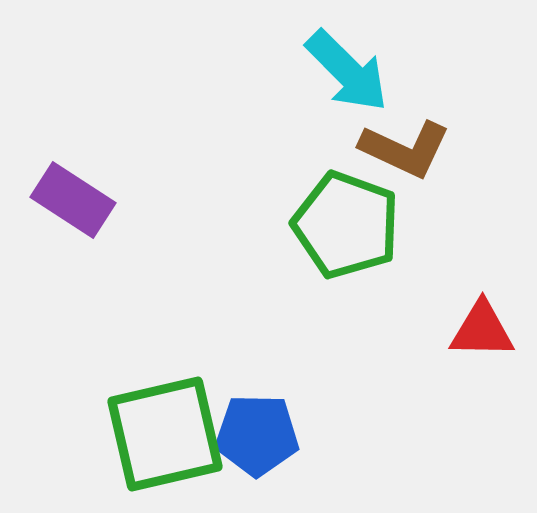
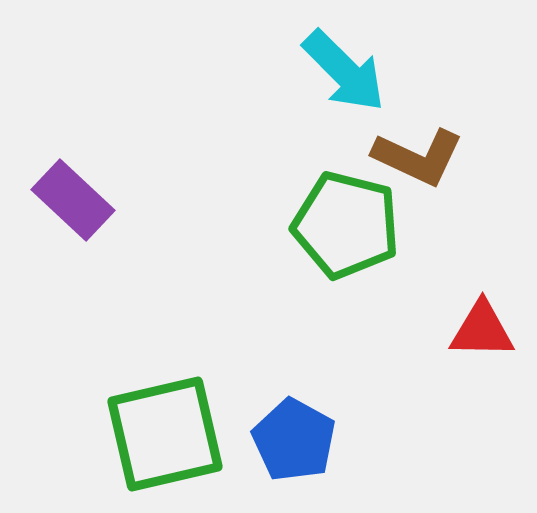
cyan arrow: moved 3 px left
brown L-shape: moved 13 px right, 8 px down
purple rectangle: rotated 10 degrees clockwise
green pentagon: rotated 6 degrees counterclockwise
blue pentagon: moved 37 px right, 5 px down; rotated 28 degrees clockwise
